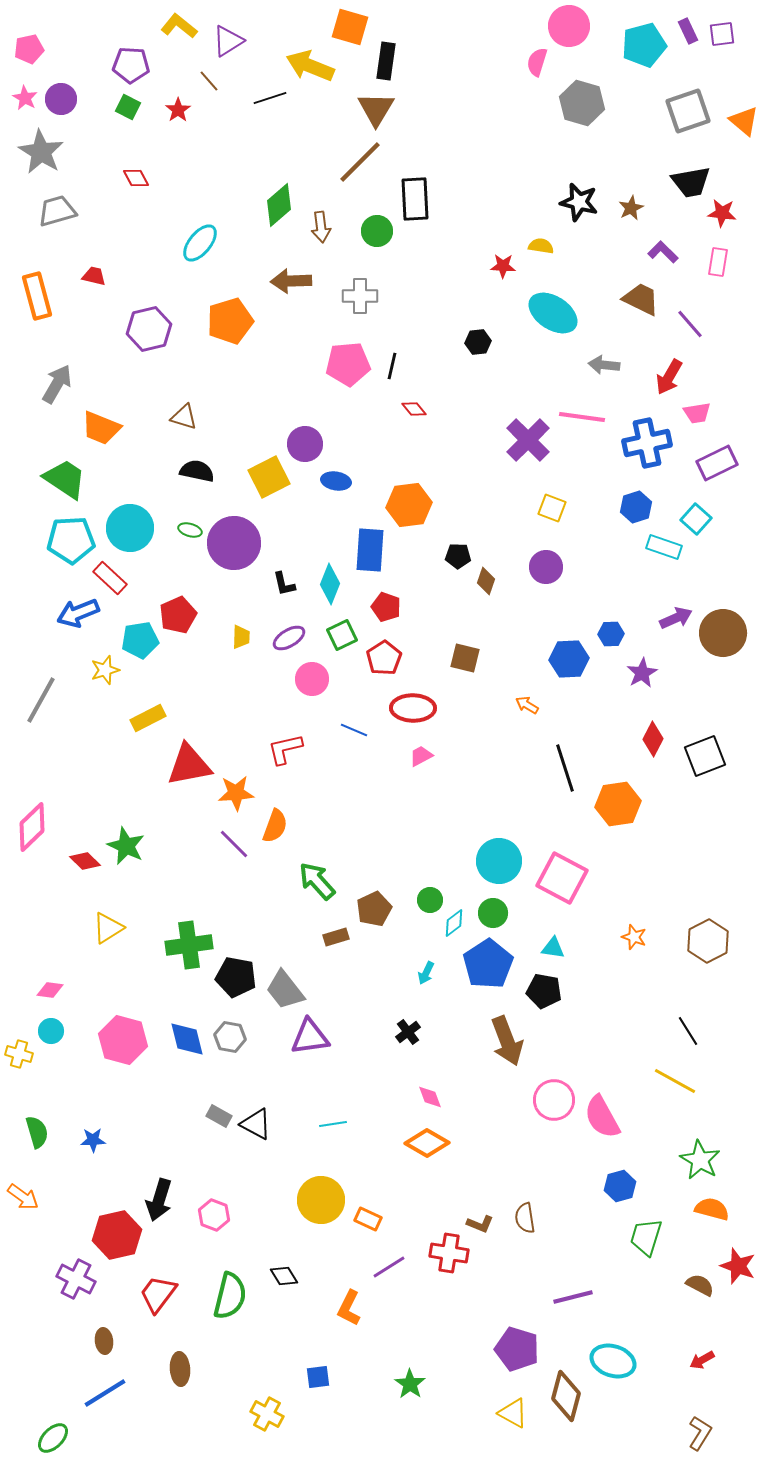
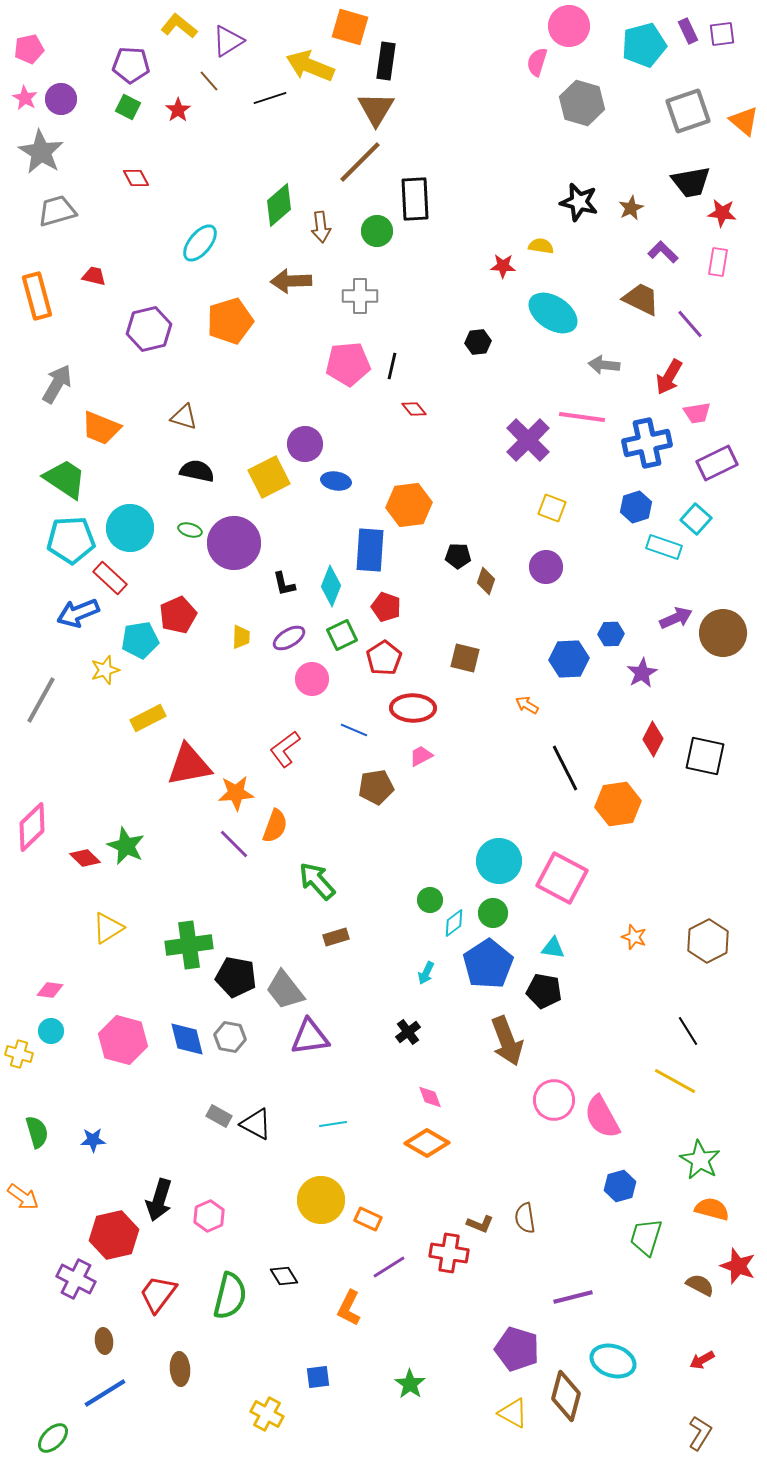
cyan diamond at (330, 584): moved 1 px right, 2 px down
red L-shape at (285, 749): rotated 24 degrees counterclockwise
black square at (705, 756): rotated 33 degrees clockwise
black line at (565, 768): rotated 9 degrees counterclockwise
red diamond at (85, 861): moved 3 px up
brown pentagon at (374, 909): moved 2 px right, 122 px up; rotated 16 degrees clockwise
pink hexagon at (214, 1215): moved 5 px left, 1 px down; rotated 16 degrees clockwise
red hexagon at (117, 1235): moved 3 px left
